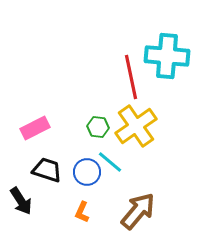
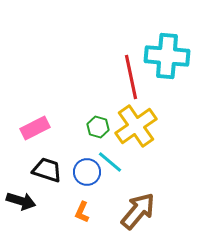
green hexagon: rotated 10 degrees clockwise
black arrow: rotated 40 degrees counterclockwise
